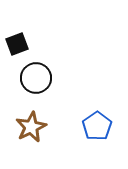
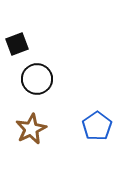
black circle: moved 1 px right, 1 px down
brown star: moved 2 px down
